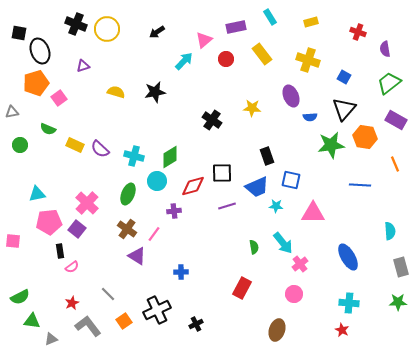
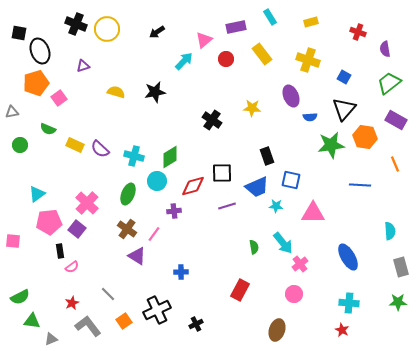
cyan triangle at (37, 194): rotated 24 degrees counterclockwise
red rectangle at (242, 288): moved 2 px left, 2 px down
